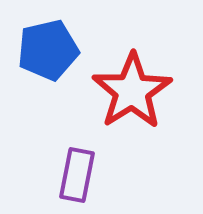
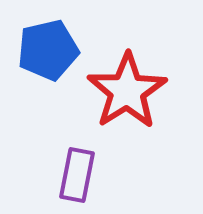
red star: moved 5 px left
